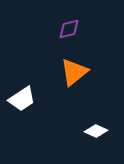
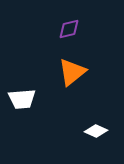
orange triangle: moved 2 px left
white trapezoid: rotated 28 degrees clockwise
